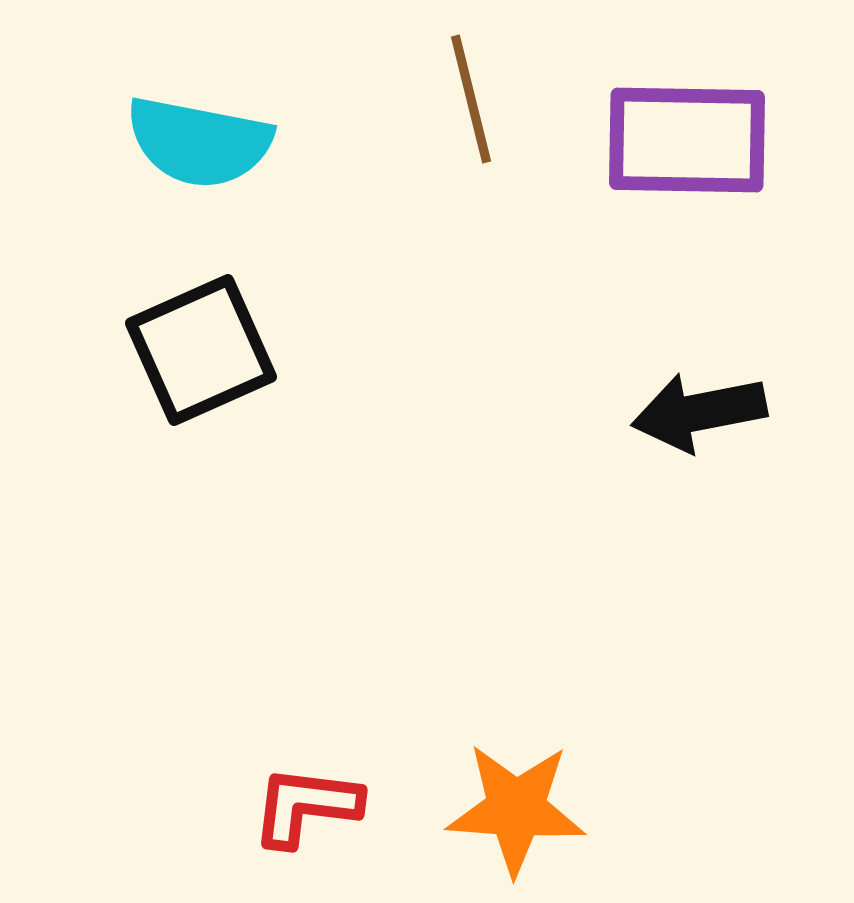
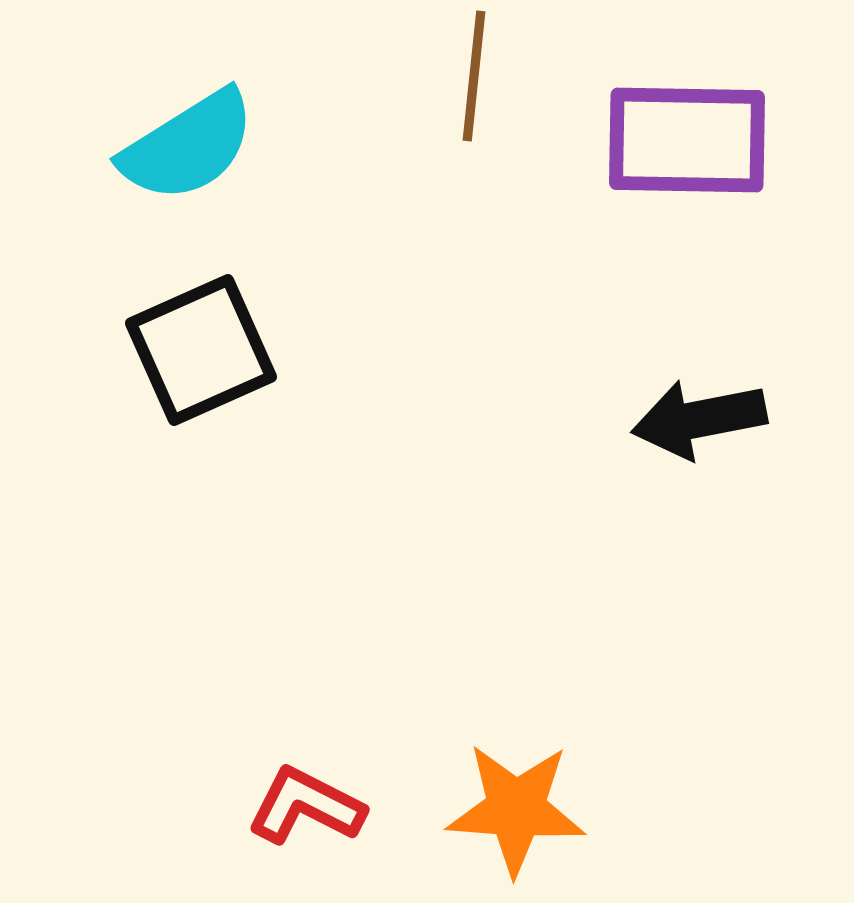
brown line: moved 3 px right, 23 px up; rotated 20 degrees clockwise
cyan semicircle: moved 11 px left, 4 px down; rotated 43 degrees counterclockwise
black arrow: moved 7 px down
red L-shape: rotated 20 degrees clockwise
